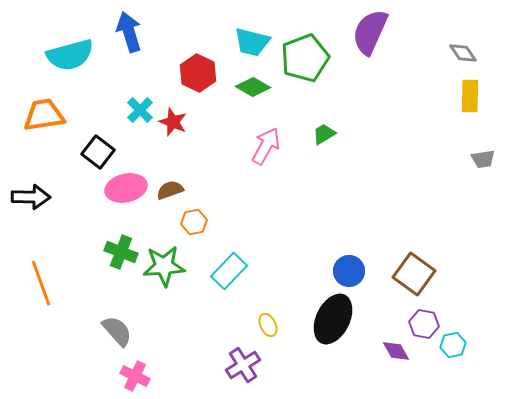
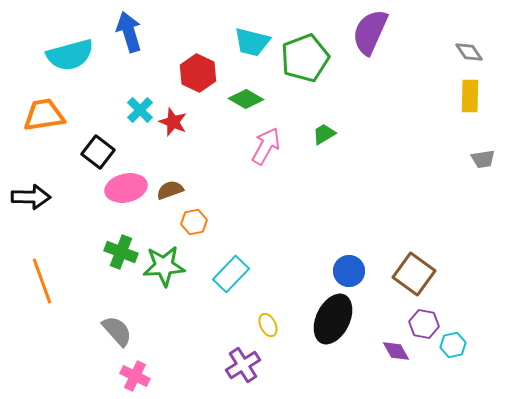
gray diamond: moved 6 px right, 1 px up
green diamond: moved 7 px left, 12 px down
cyan rectangle: moved 2 px right, 3 px down
orange line: moved 1 px right, 2 px up
